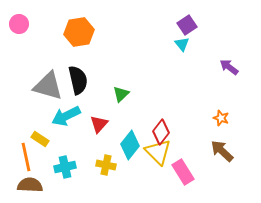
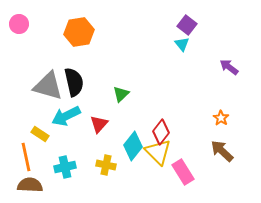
purple square: rotated 18 degrees counterclockwise
black semicircle: moved 4 px left, 2 px down
orange star: rotated 14 degrees clockwise
yellow rectangle: moved 5 px up
cyan diamond: moved 3 px right, 1 px down
